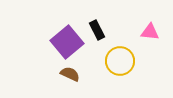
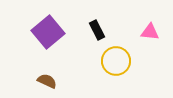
purple square: moved 19 px left, 10 px up
yellow circle: moved 4 px left
brown semicircle: moved 23 px left, 7 px down
